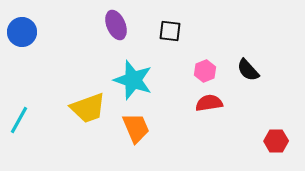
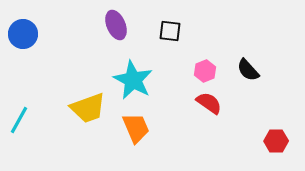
blue circle: moved 1 px right, 2 px down
cyan star: rotated 9 degrees clockwise
red semicircle: rotated 44 degrees clockwise
